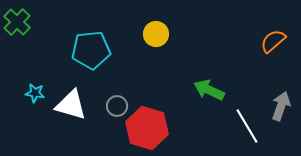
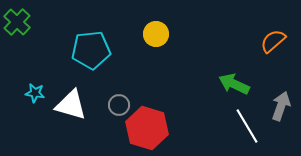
green arrow: moved 25 px right, 6 px up
gray circle: moved 2 px right, 1 px up
